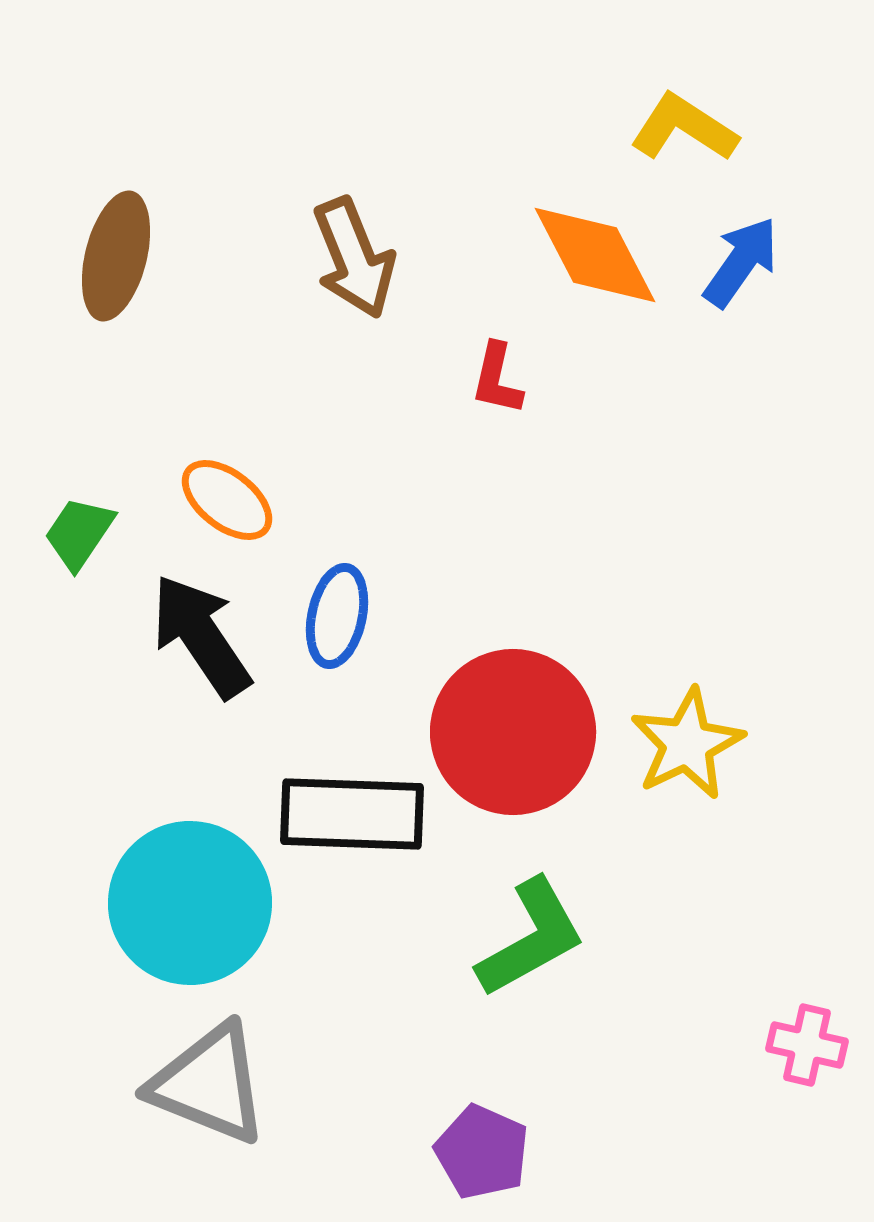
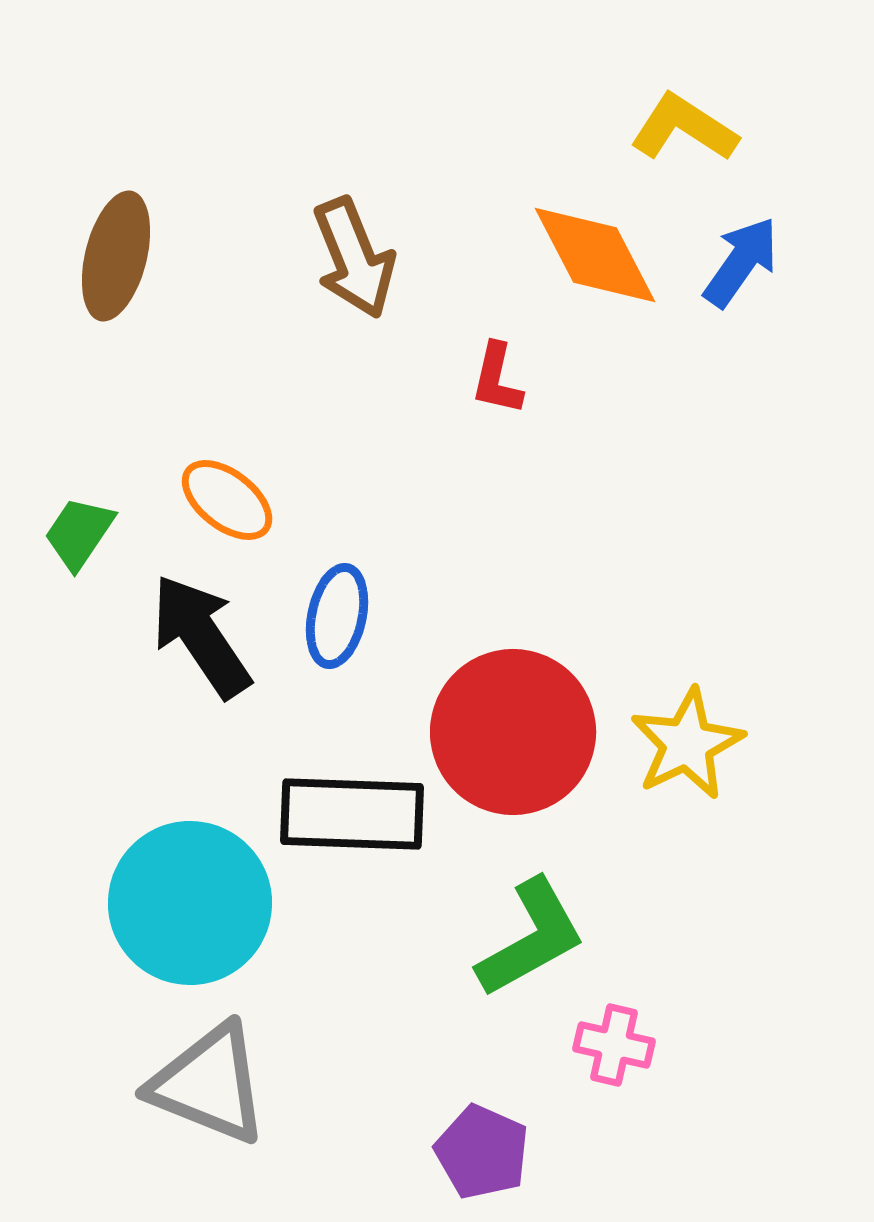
pink cross: moved 193 px left
